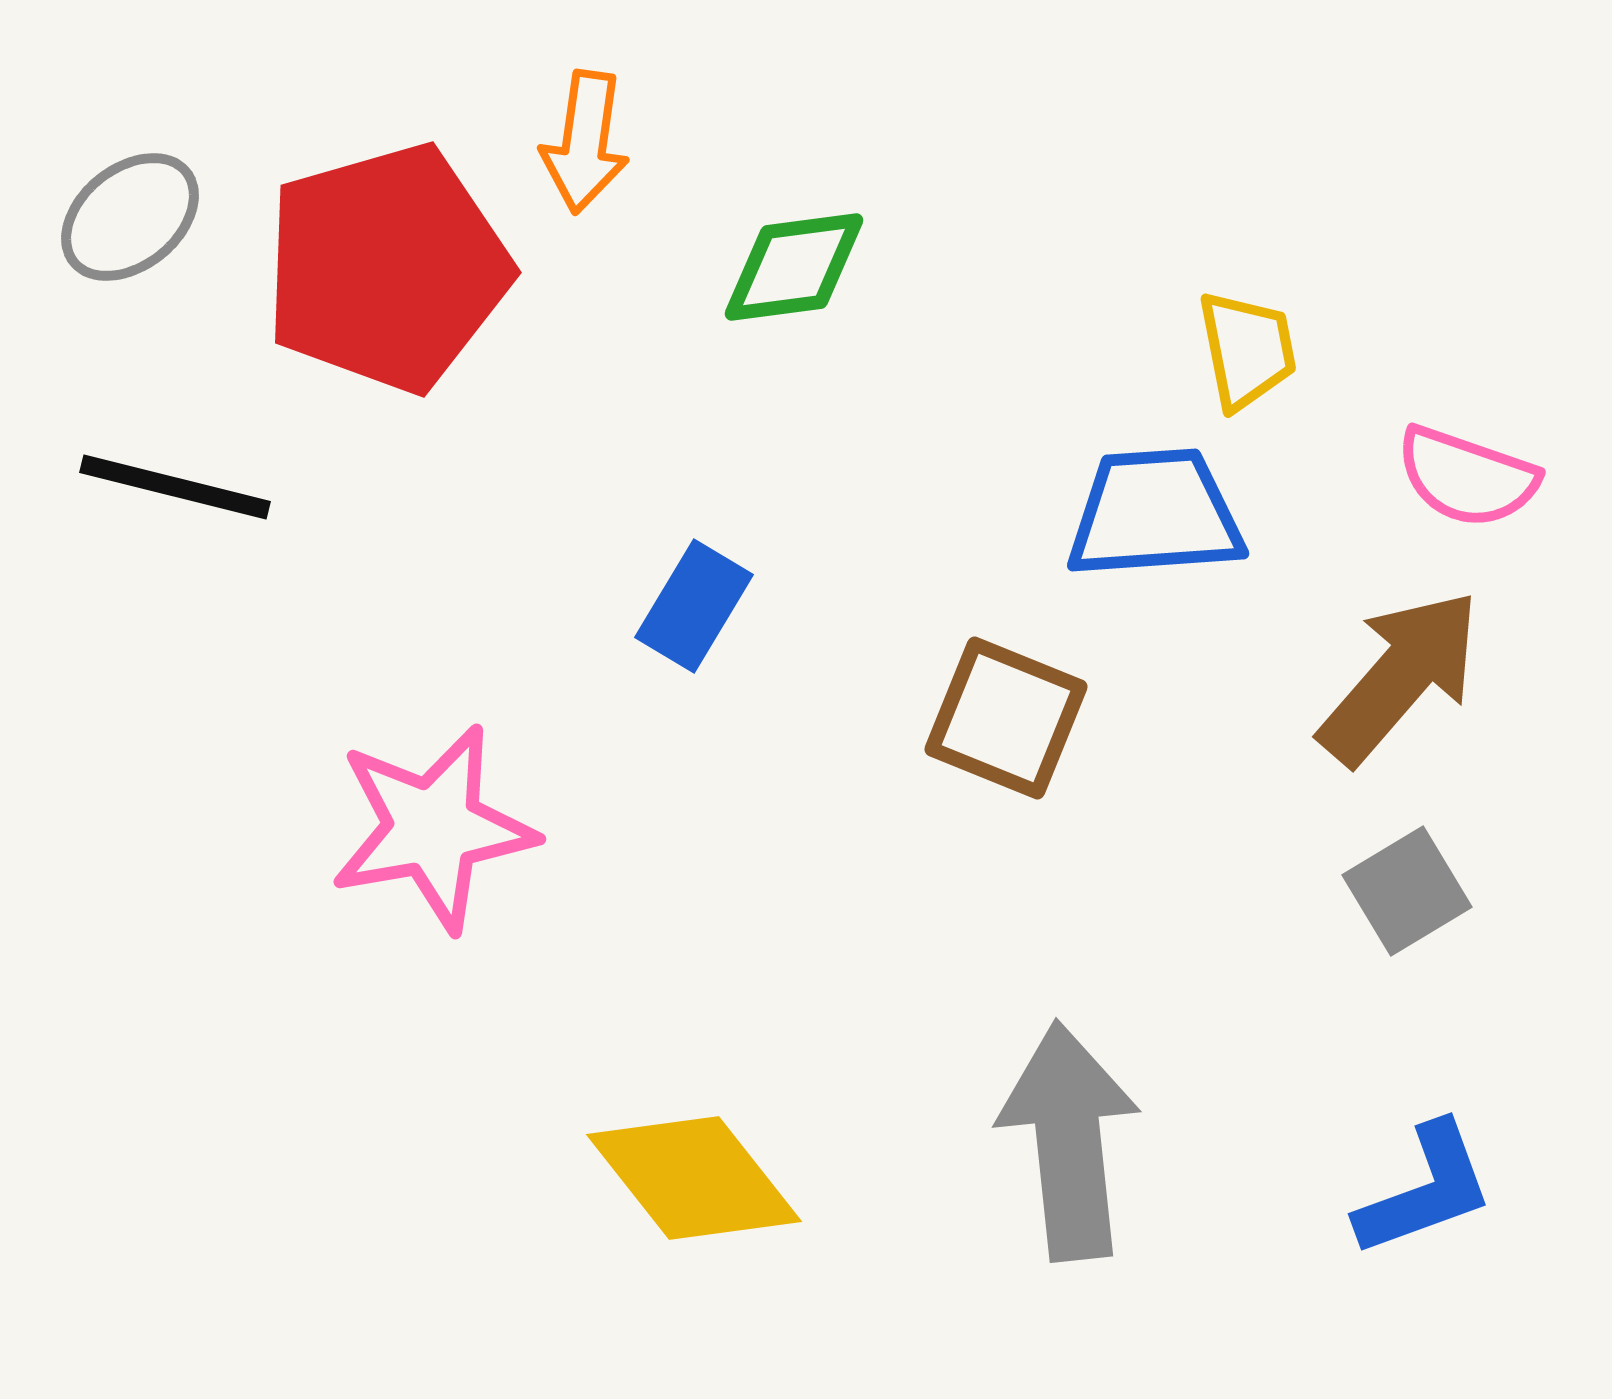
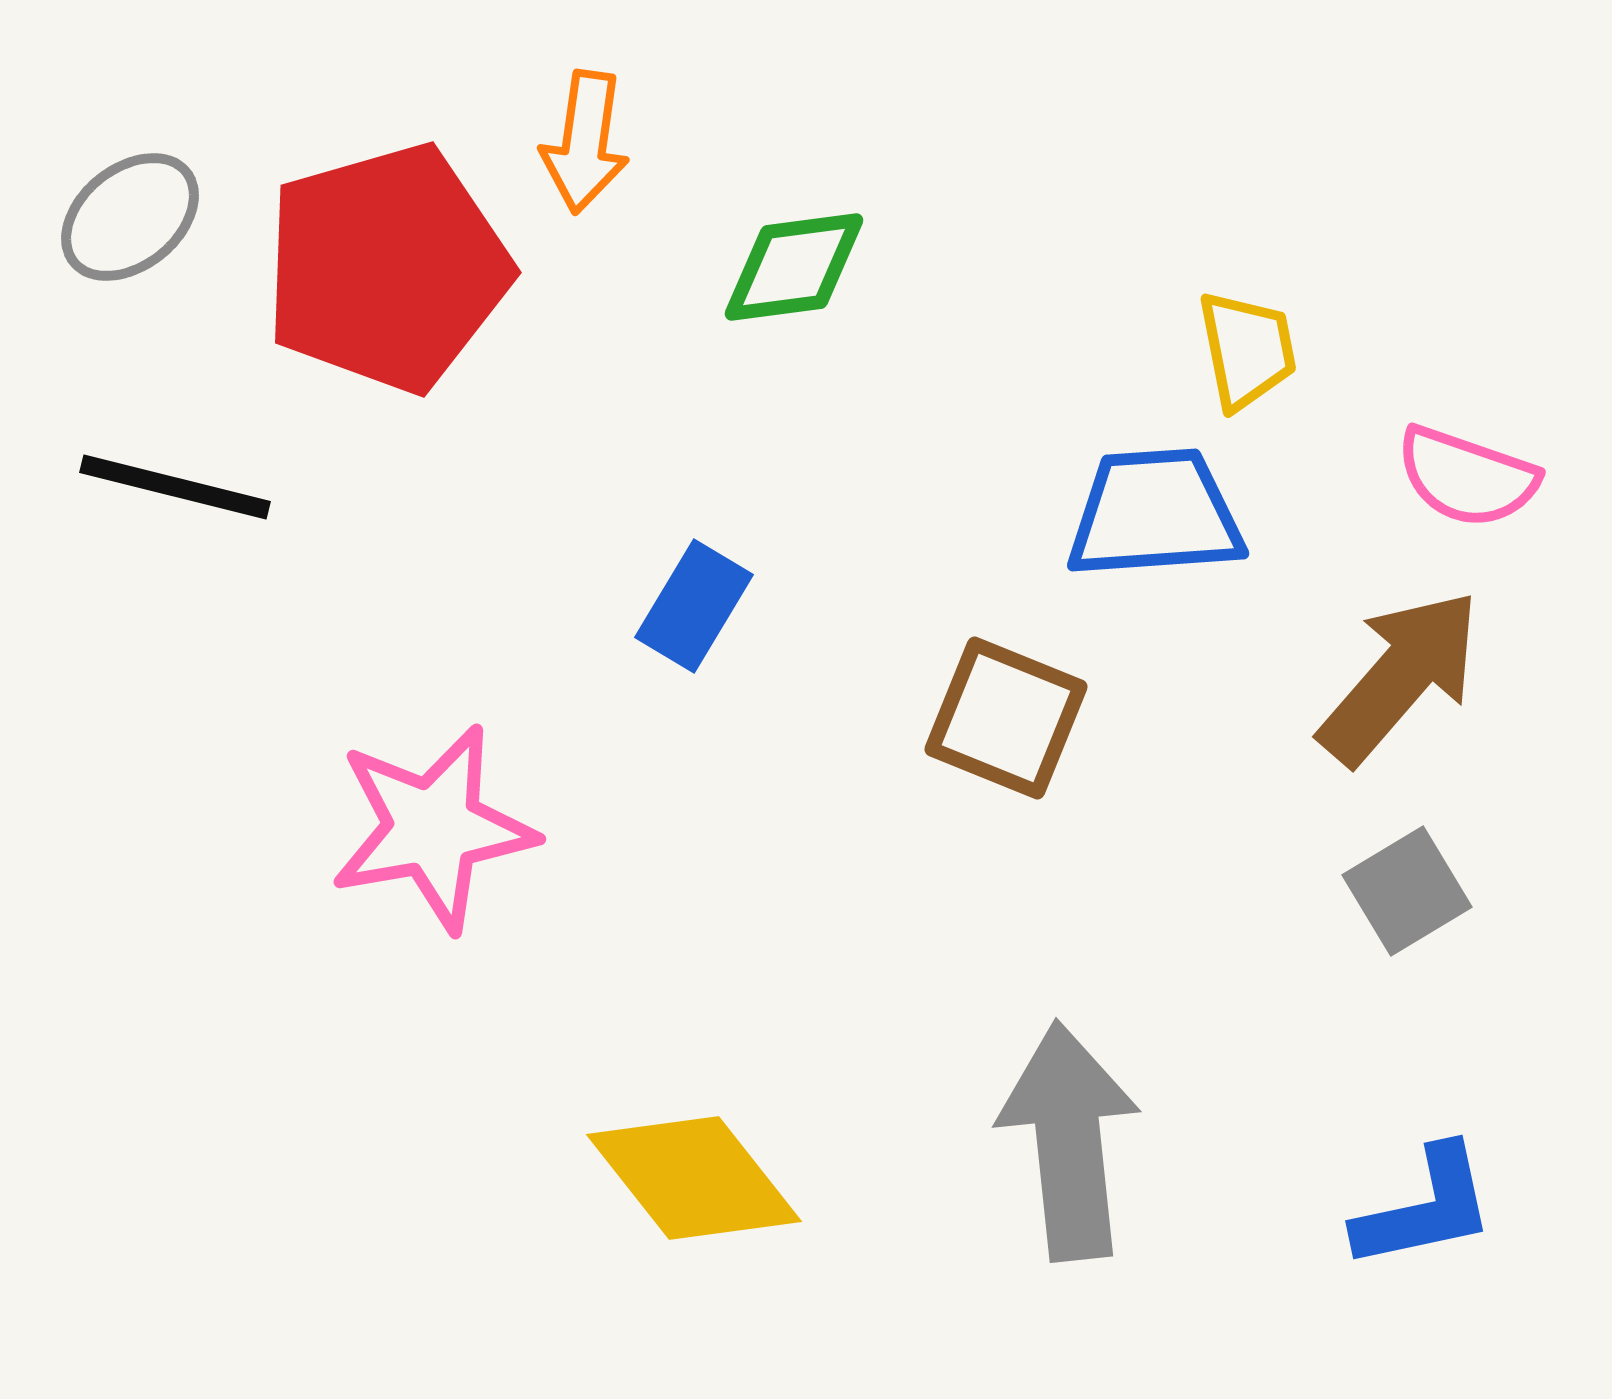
blue L-shape: moved 18 px down; rotated 8 degrees clockwise
